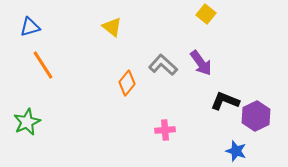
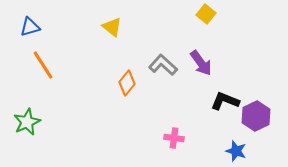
pink cross: moved 9 px right, 8 px down; rotated 12 degrees clockwise
